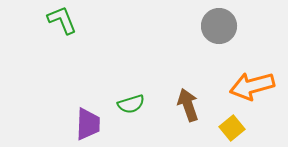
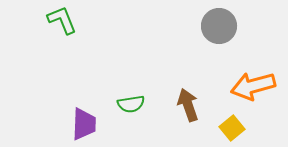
orange arrow: moved 1 px right
green semicircle: rotated 8 degrees clockwise
purple trapezoid: moved 4 px left
